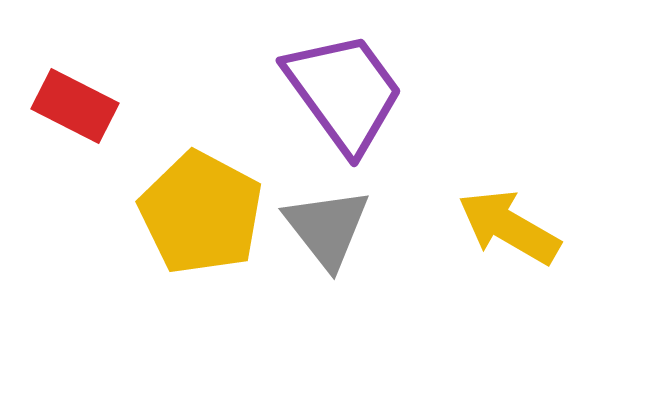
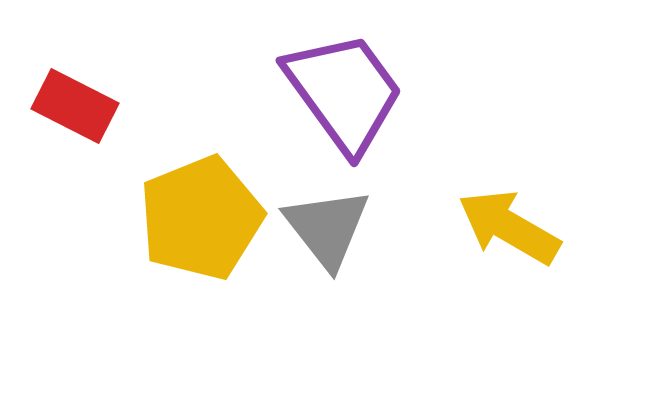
yellow pentagon: moved 5 px down; rotated 22 degrees clockwise
